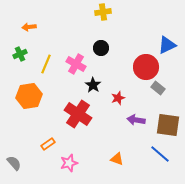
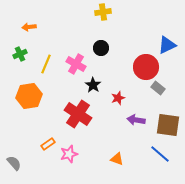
pink star: moved 9 px up
